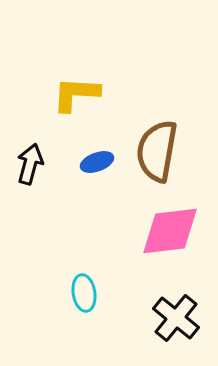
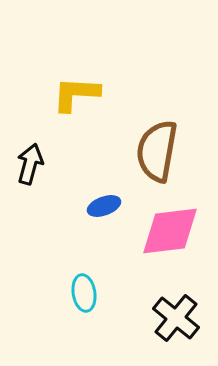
blue ellipse: moved 7 px right, 44 px down
